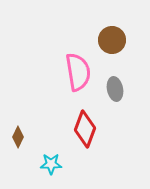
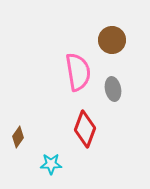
gray ellipse: moved 2 px left
brown diamond: rotated 10 degrees clockwise
